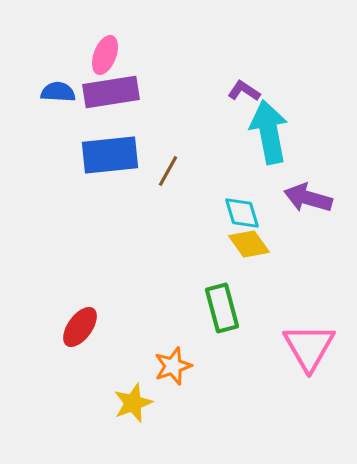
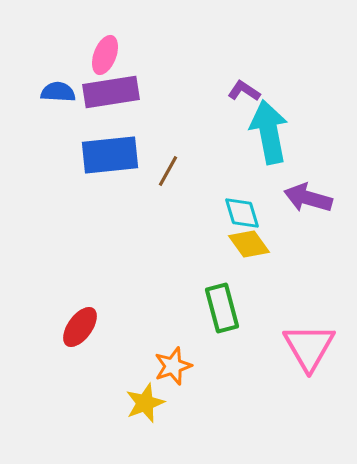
yellow star: moved 12 px right
